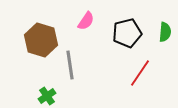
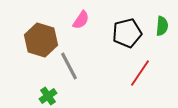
pink semicircle: moved 5 px left, 1 px up
green semicircle: moved 3 px left, 6 px up
gray line: moved 1 px left, 1 px down; rotated 20 degrees counterclockwise
green cross: moved 1 px right
